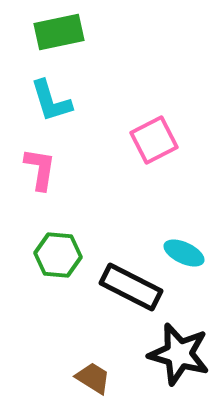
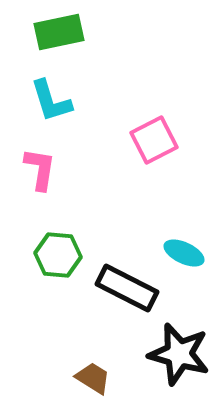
black rectangle: moved 4 px left, 1 px down
